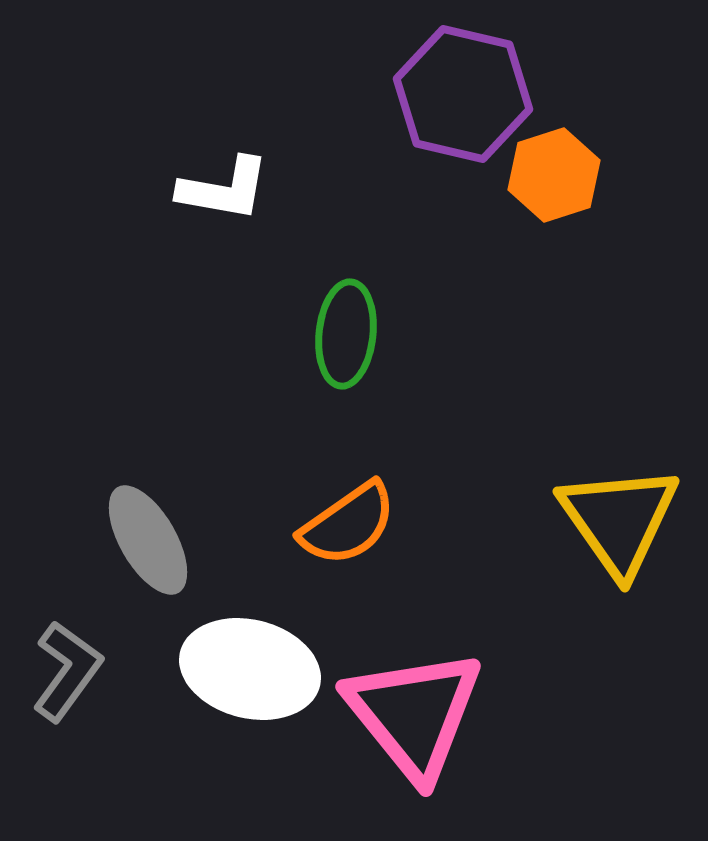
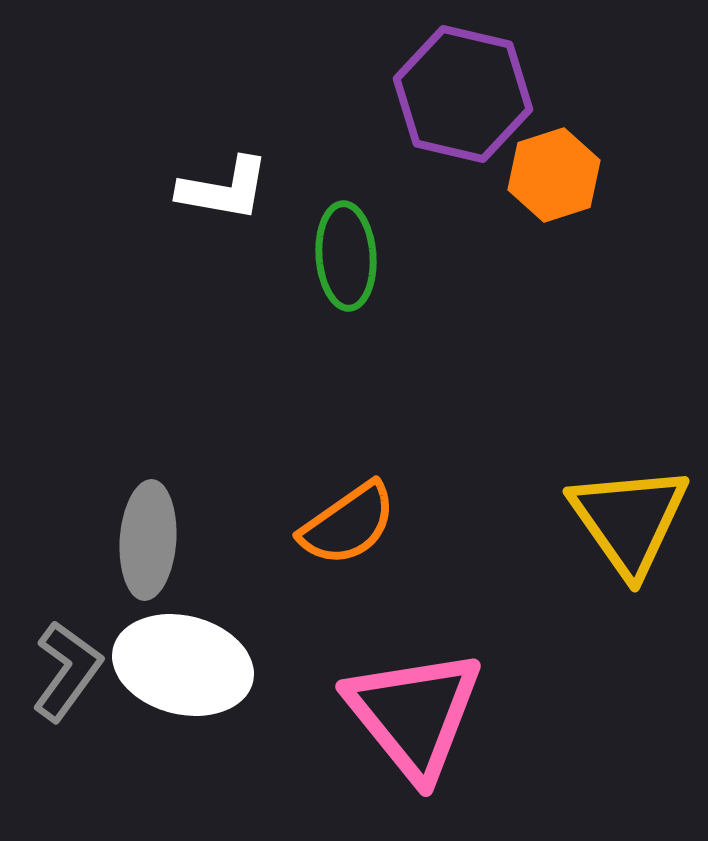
green ellipse: moved 78 px up; rotated 10 degrees counterclockwise
yellow triangle: moved 10 px right
gray ellipse: rotated 34 degrees clockwise
white ellipse: moved 67 px left, 4 px up
